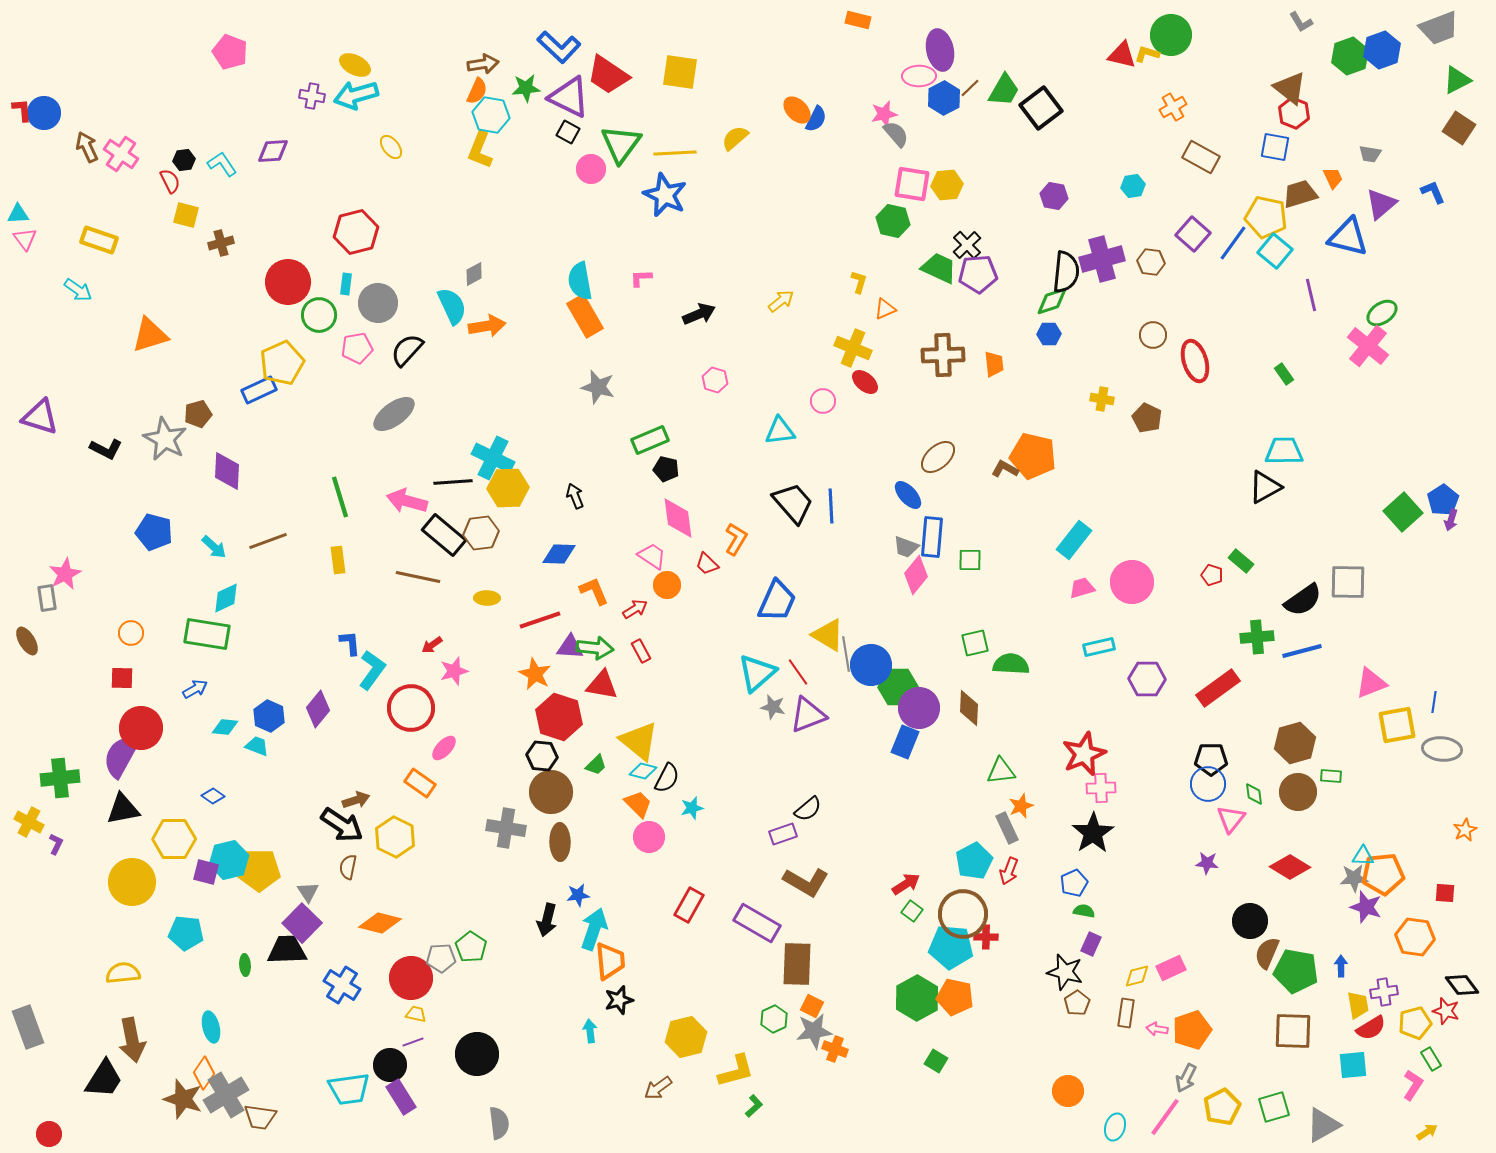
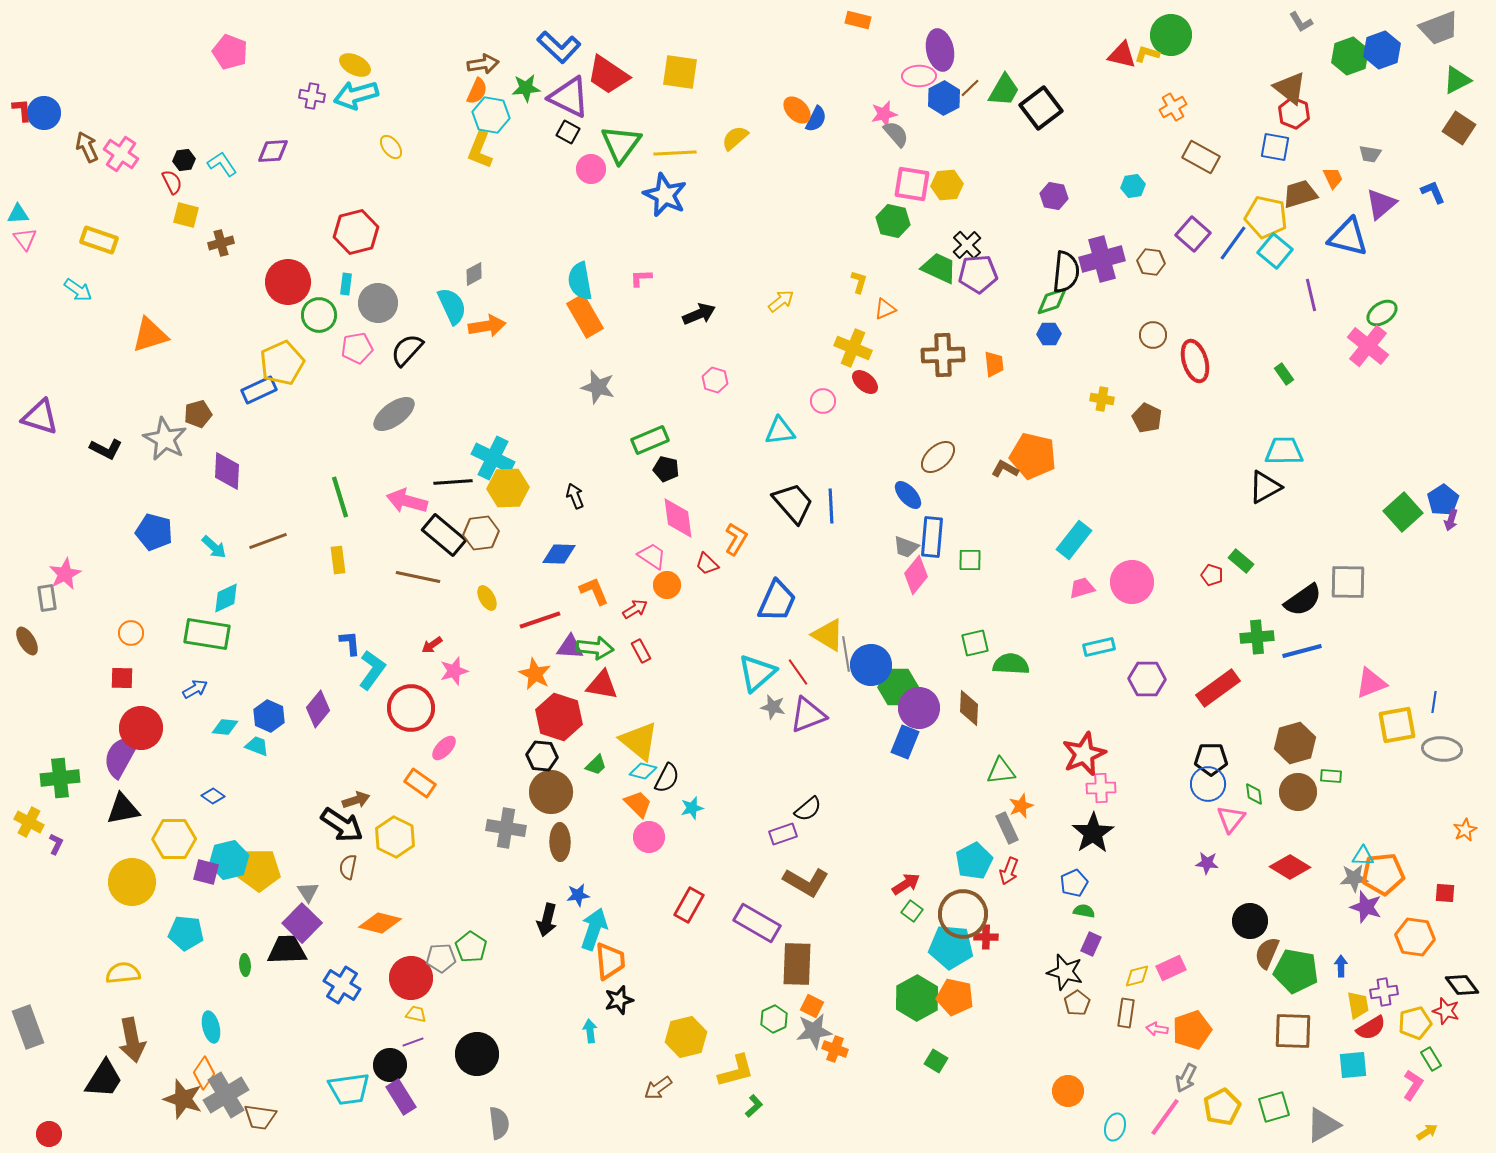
red semicircle at (170, 181): moved 2 px right, 1 px down
yellow ellipse at (487, 598): rotated 60 degrees clockwise
